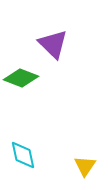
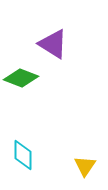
purple triangle: rotated 12 degrees counterclockwise
cyan diamond: rotated 12 degrees clockwise
